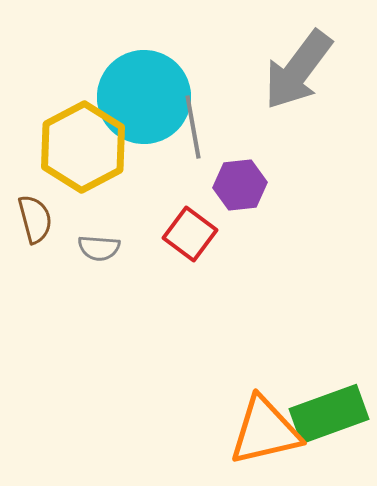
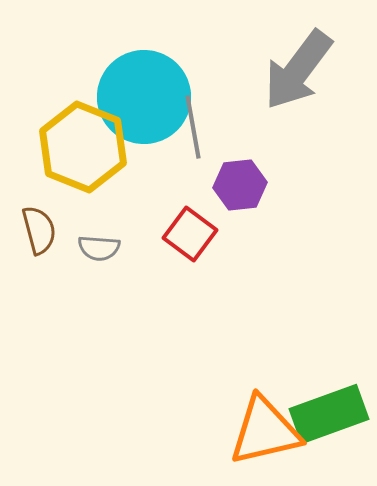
yellow hexagon: rotated 10 degrees counterclockwise
brown semicircle: moved 4 px right, 11 px down
